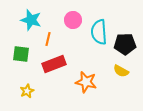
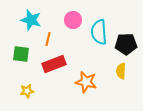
black pentagon: moved 1 px right
yellow semicircle: rotated 63 degrees clockwise
yellow star: rotated 16 degrees clockwise
